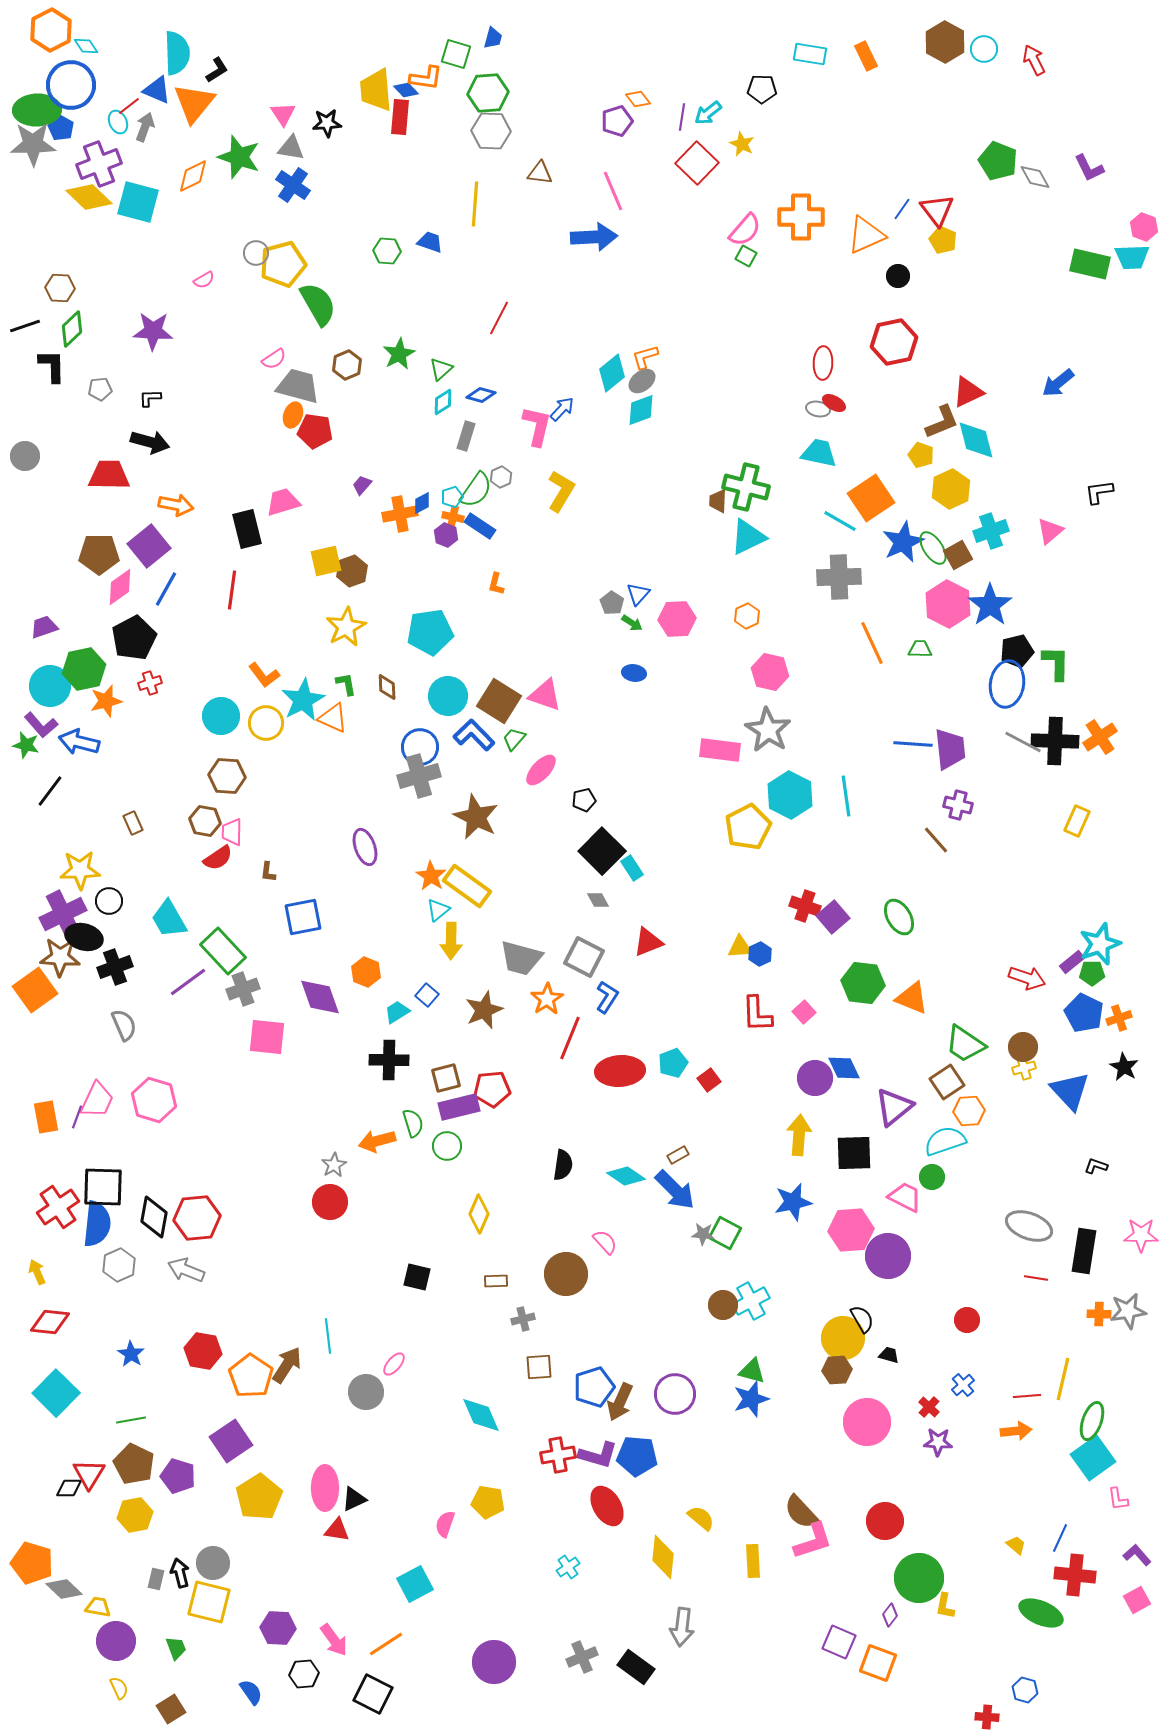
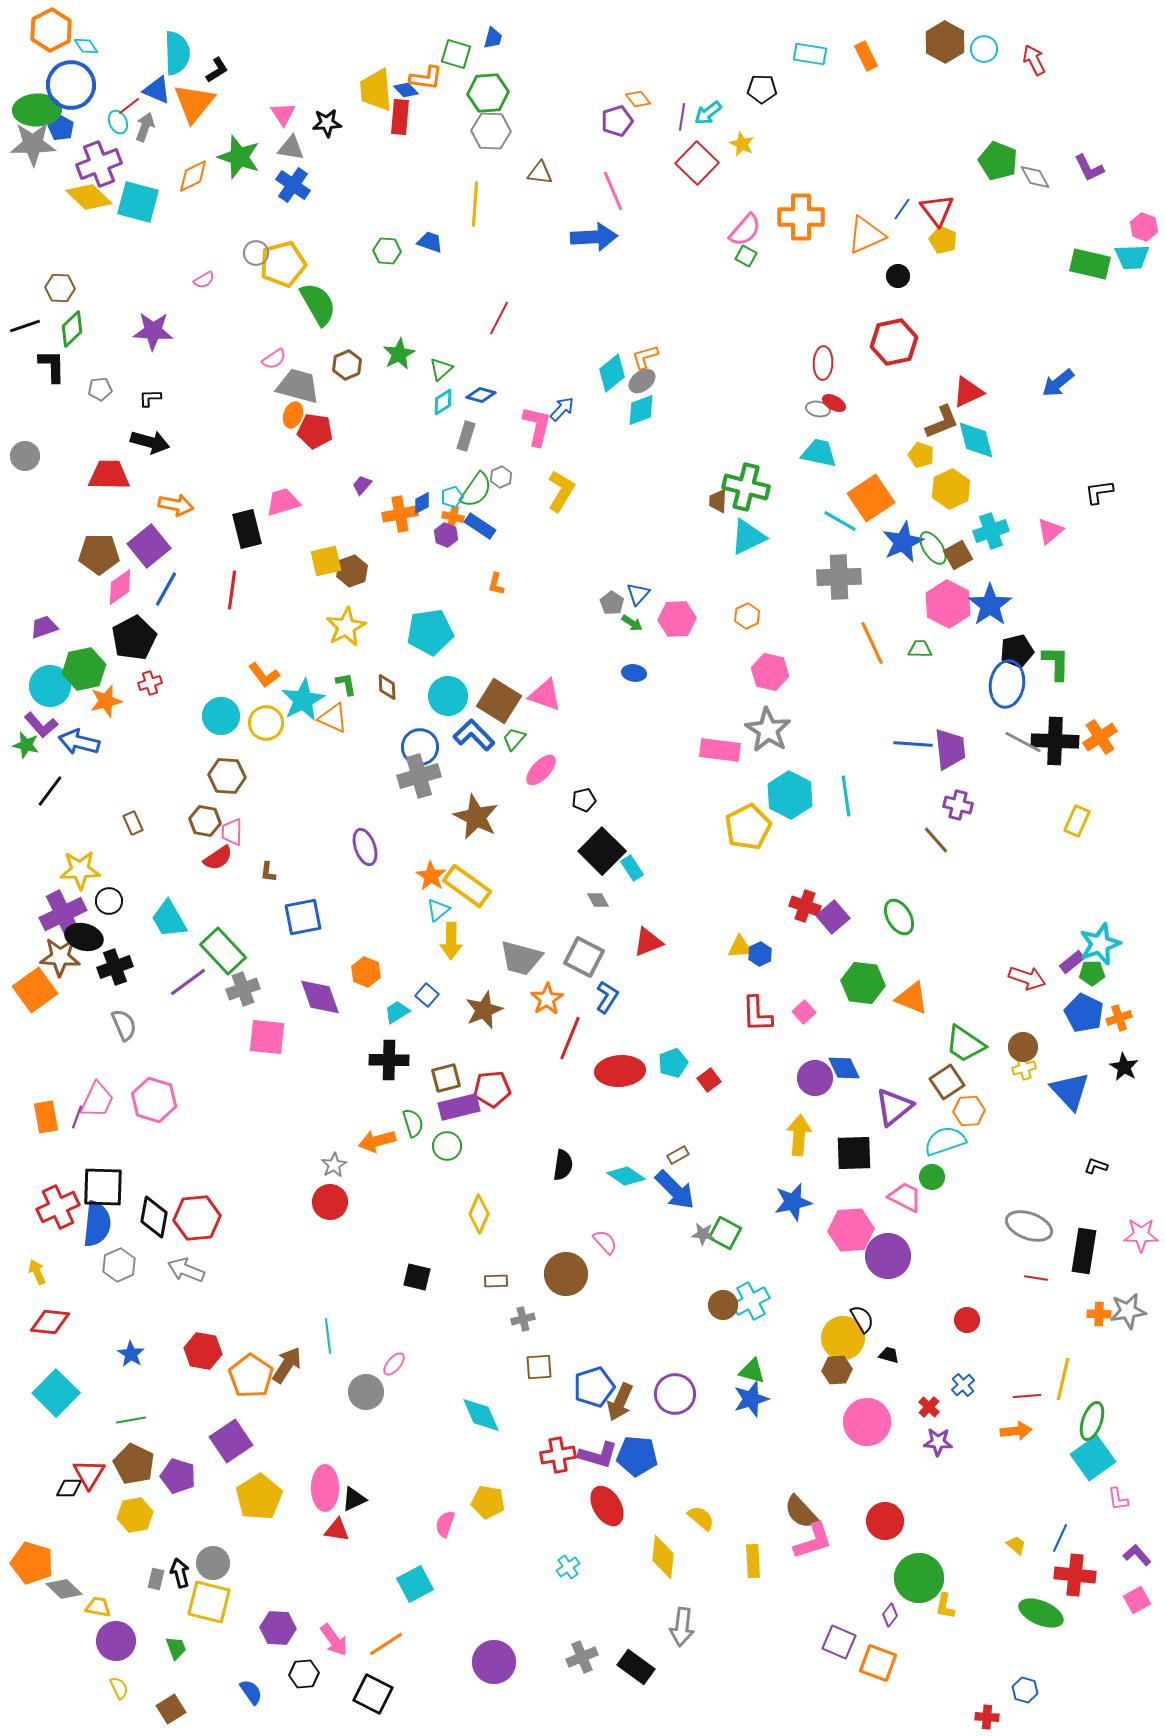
red cross at (58, 1207): rotated 9 degrees clockwise
